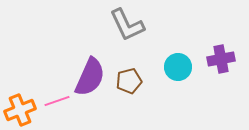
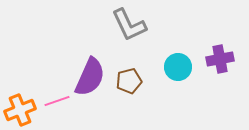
gray L-shape: moved 2 px right
purple cross: moved 1 px left
